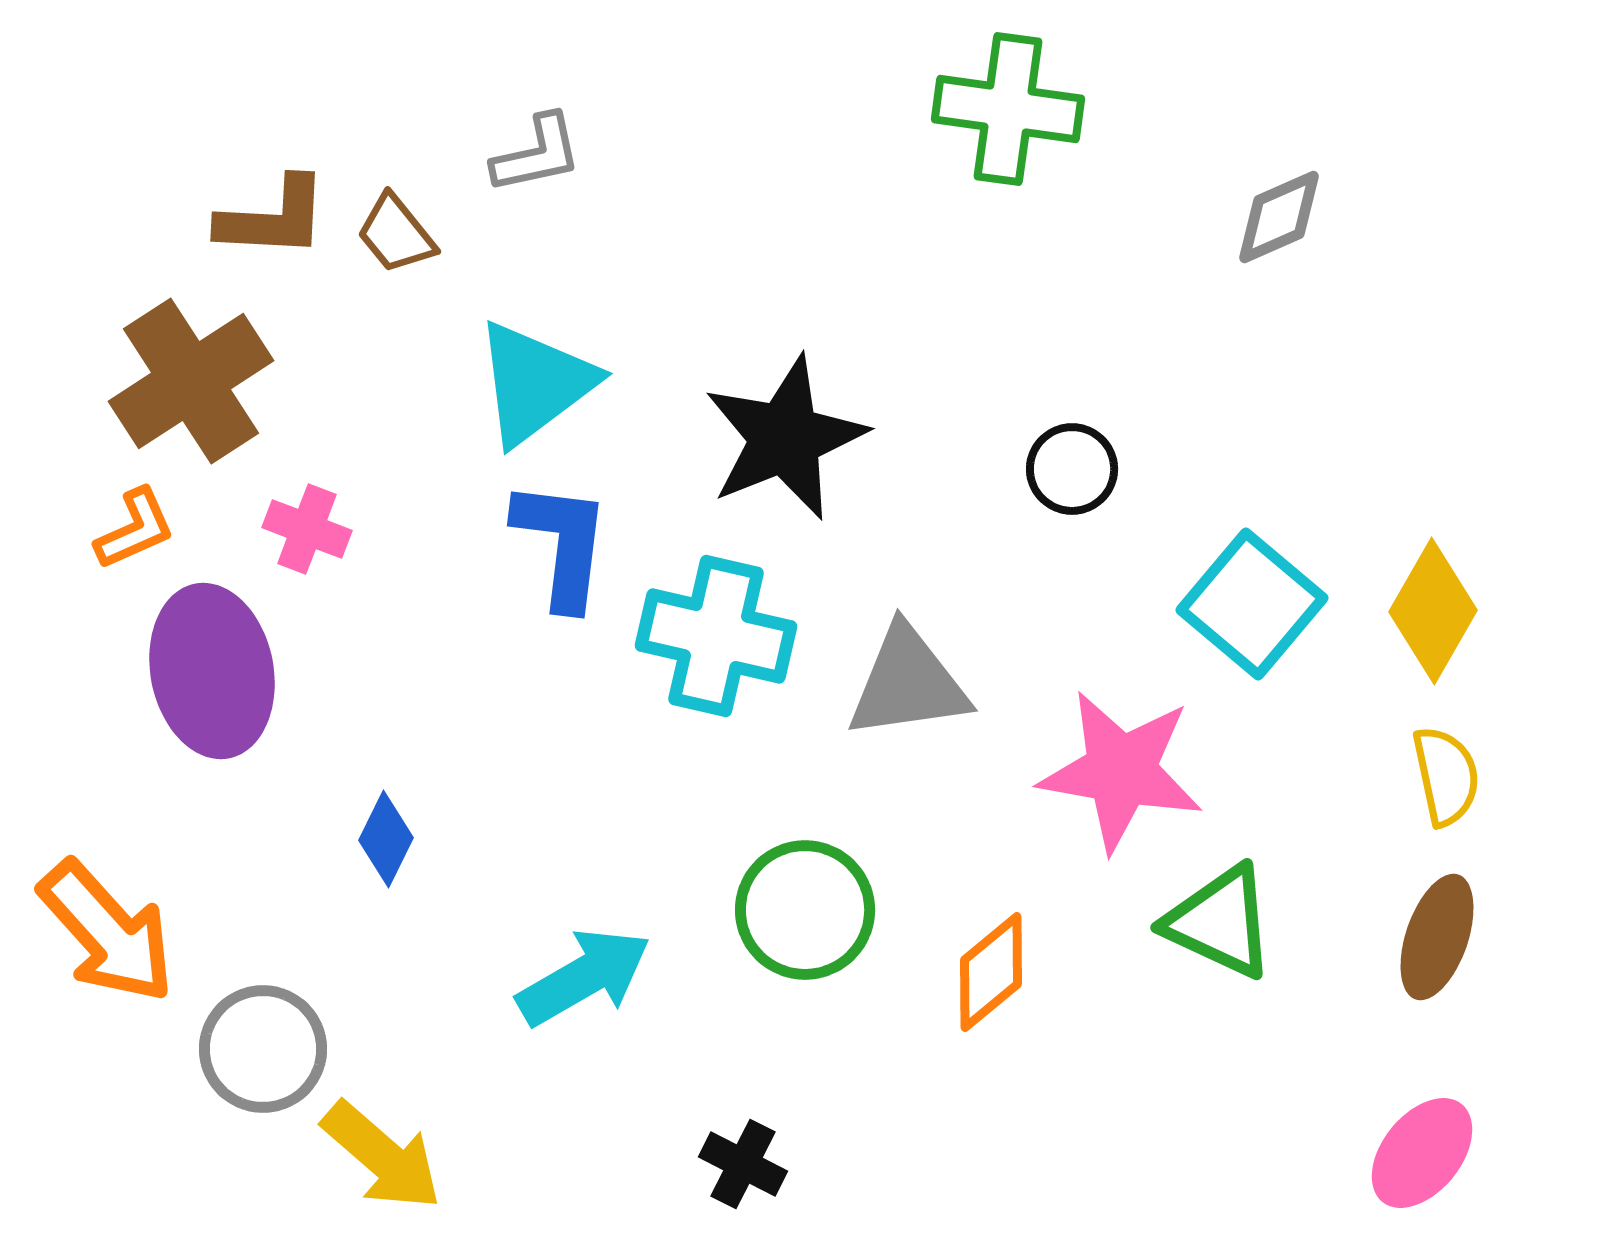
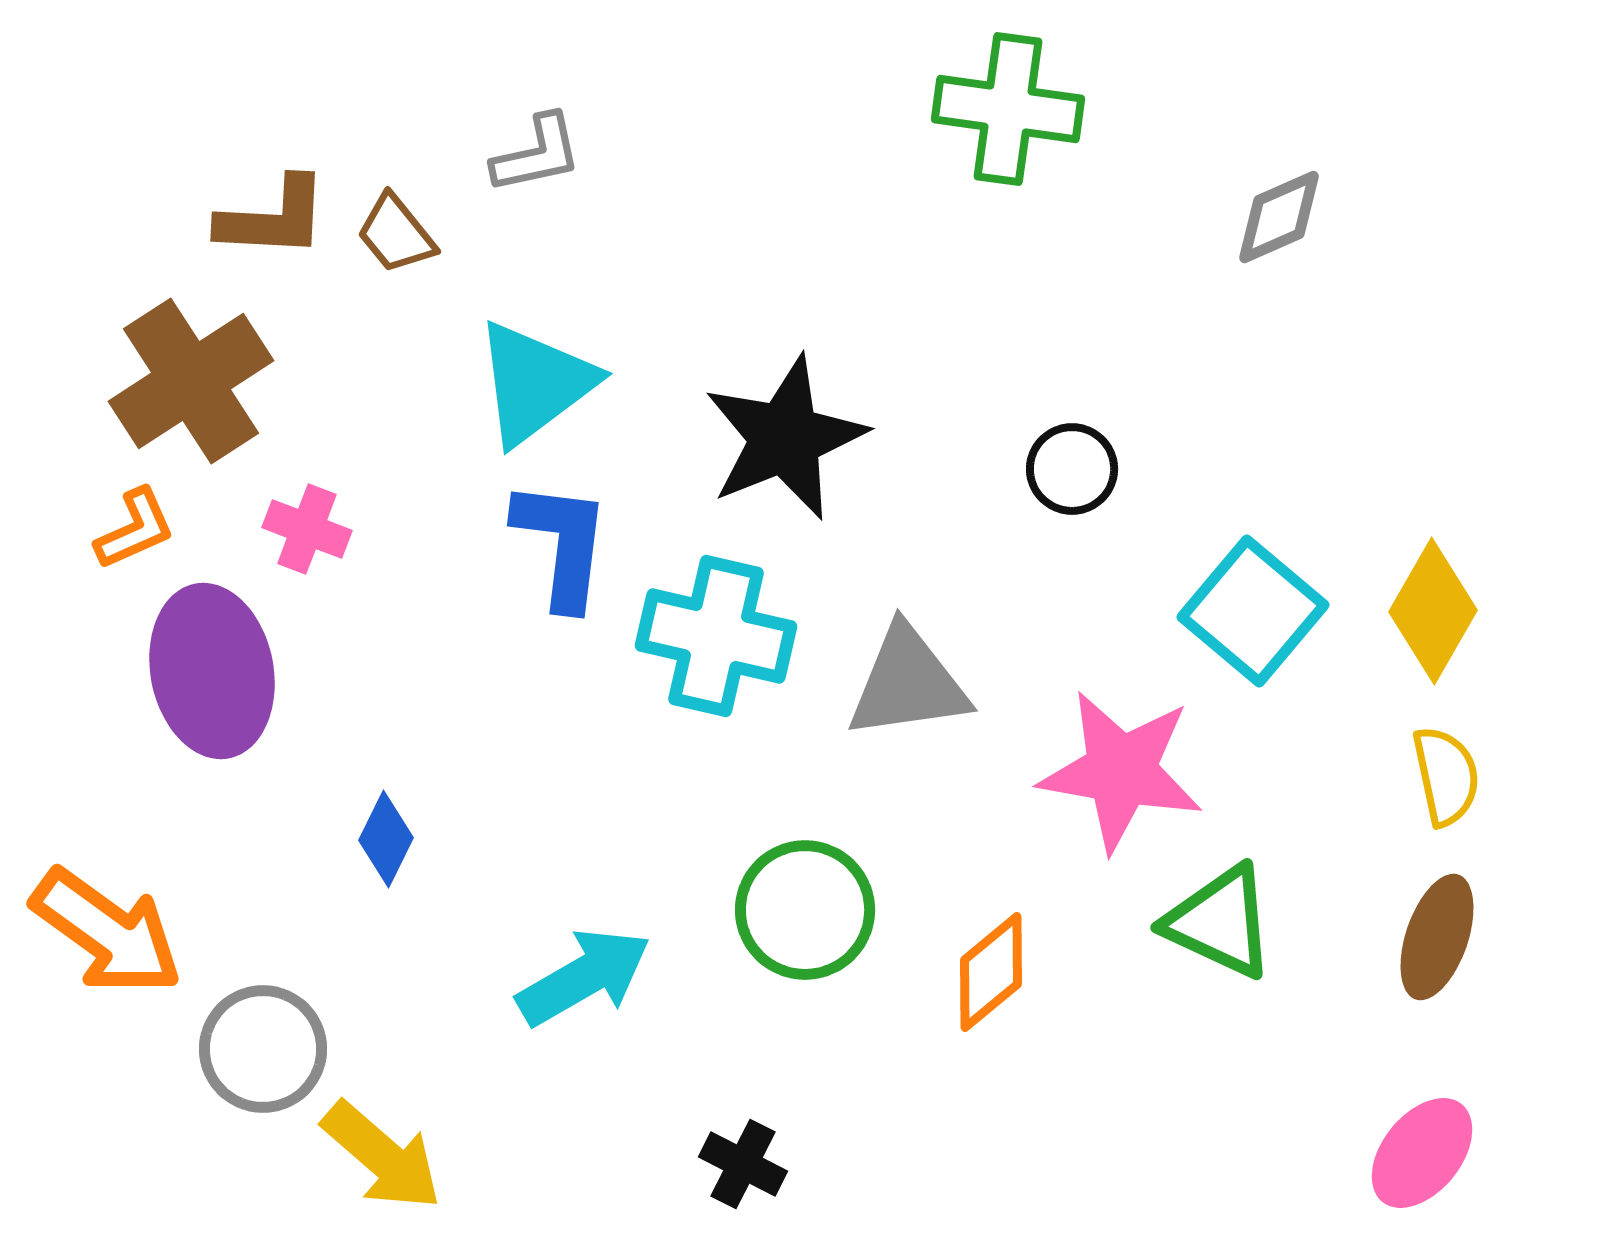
cyan square: moved 1 px right, 7 px down
orange arrow: rotated 12 degrees counterclockwise
